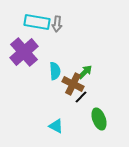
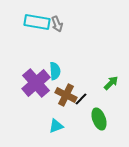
gray arrow: rotated 28 degrees counterclockwise
purple cross: moved 12 px right, 31 px down
green arrow: moved 26 px right, 11 px down
brown cross: moved 7 px left, 11 px down
black line: moved 2 px down
cyan triangle: rotated 49 degrees counterclockwise
